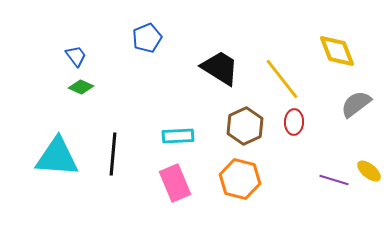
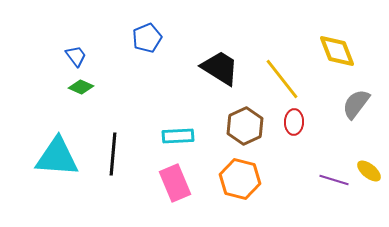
gray semicircle: rotated 16 degrees counterclockwise
